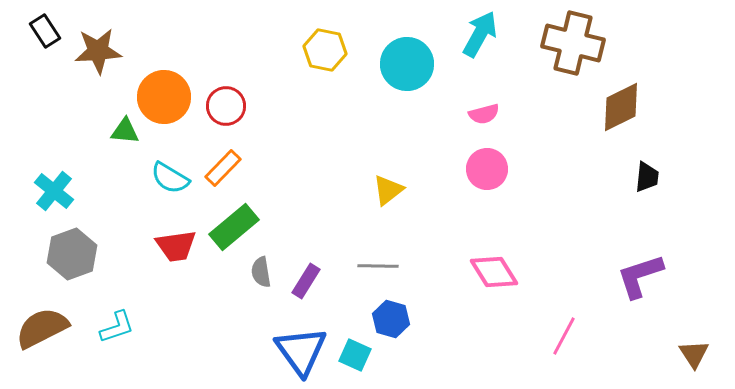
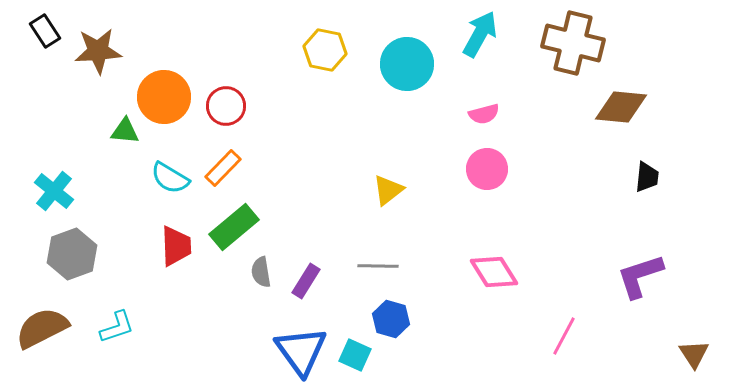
brown diamond: rotated 32 degrees clockwise
red trapezoid: rotated 84 degrees counterclockwise
